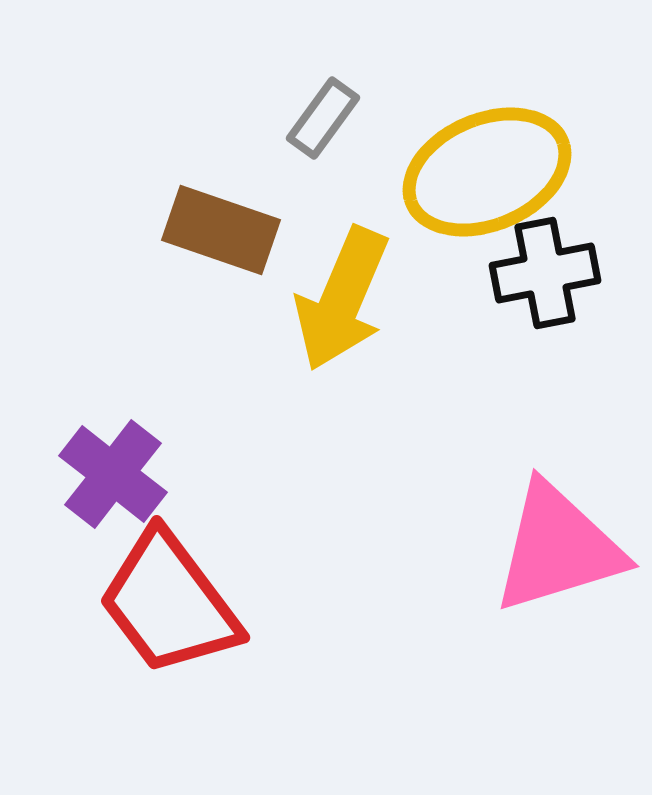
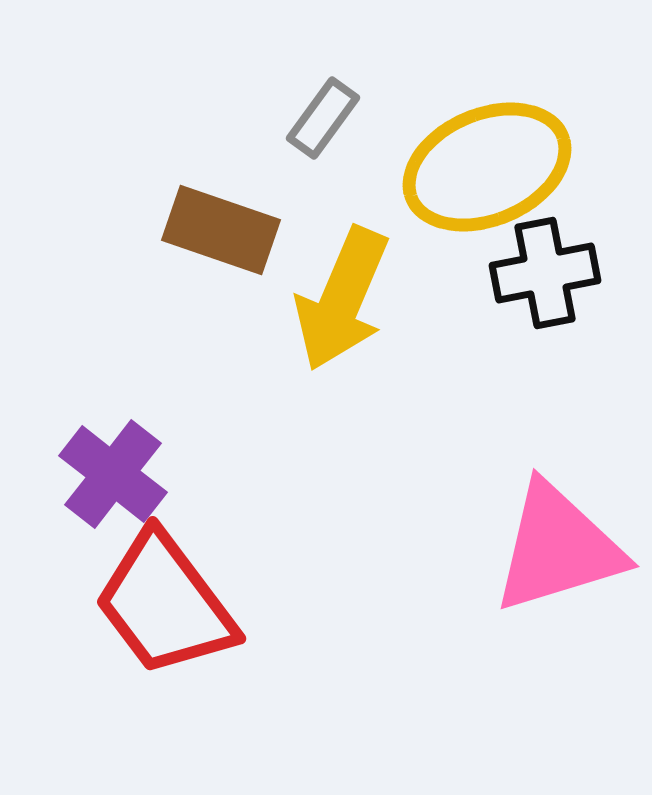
yellow ellipse: moved 5 px up
red trapezoid: moved 4 px left, 1 px down
